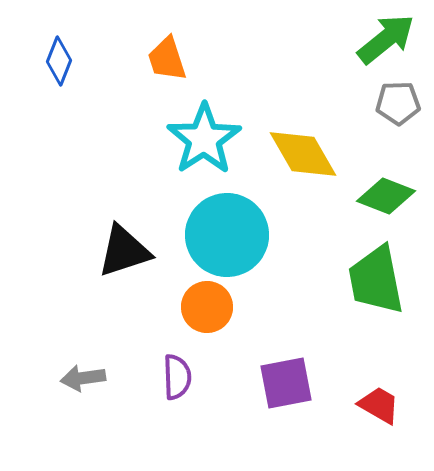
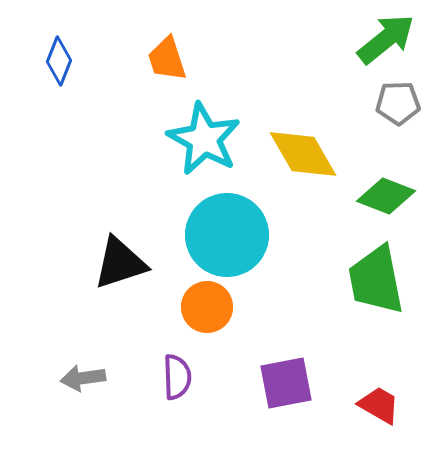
cyan star: rotated 10 degrees counterclockwise
black triangle: moved 4 px left, 12 px down
